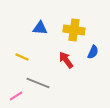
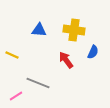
blue triangle: moved 1 px left, 2 px down
yellow line: moved 10 px left, 2 px up
